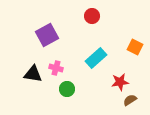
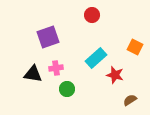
red circle: moved 1 px up
purple square: moved 1 px right, 2 px down; rotated 10 degrees clockwise
pink cross: rotated 24 degrees counterclockwise
red star: moved 5 px left, 7 px up; rotated 24 degrees clockwise
